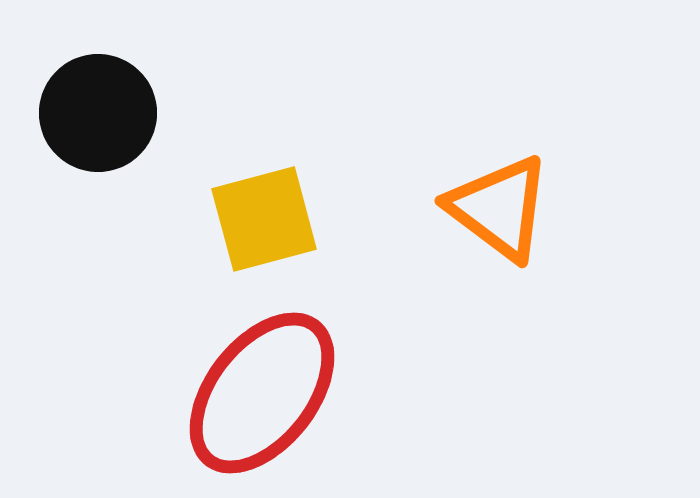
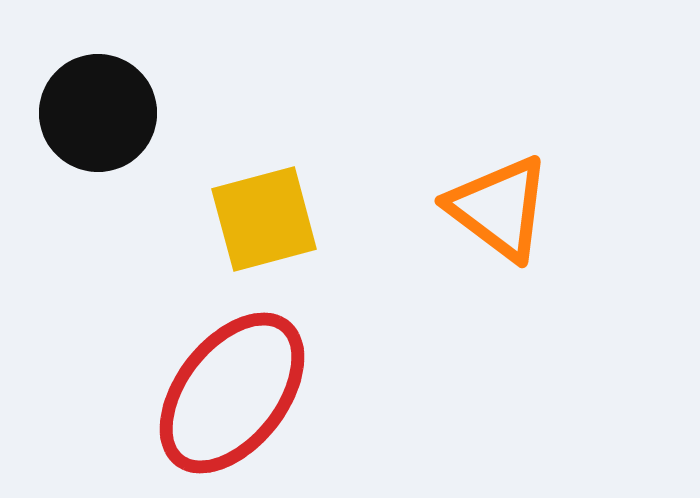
red ellipse: moved 30 px left
